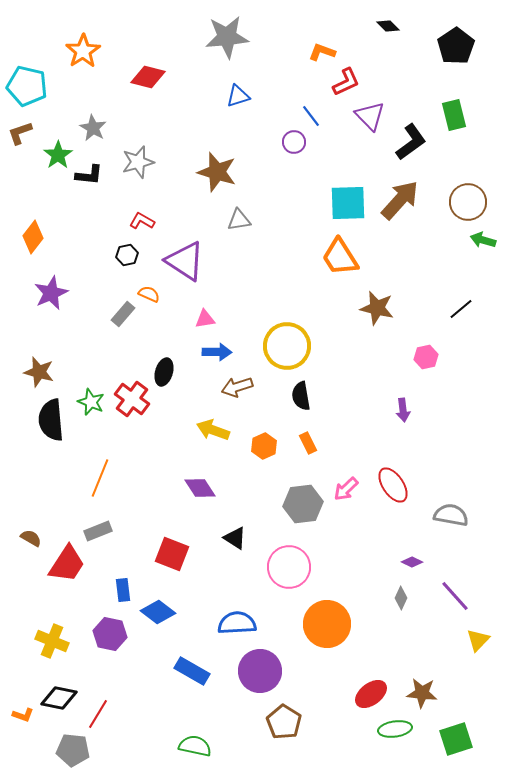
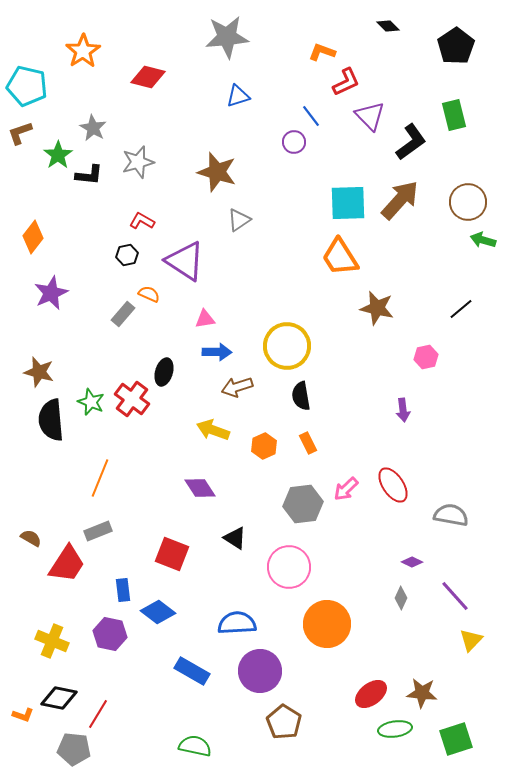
gray triangle at (239, 220): rotated 25 degrees counterclockwise
yellow triangle at (478, 640): moved 7 px left
gray pentagon at (73, 750): moved 1 px right, 1 px up
